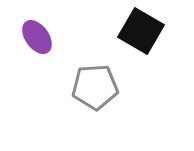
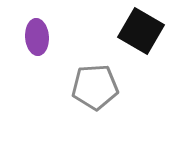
purple ellipse: rotated 32 degrees clockwise
